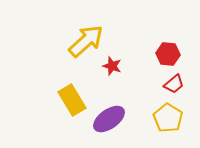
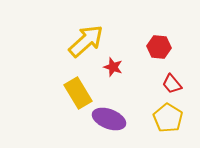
red hexagon: moved 9 px left, 7 px up
red star: moved 1 px right, 1 px down
red trapezoid: moved 2 px left; rotated 90 degrees clockwise
yellow rectangle: moved 6 px right, 7 px up
purple ellipse: rotated 56 degrees clockwise
